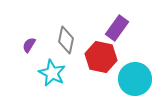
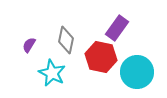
cyan circle: moved 2 px right, 7 px up
